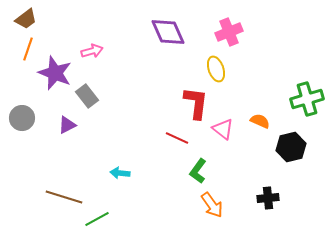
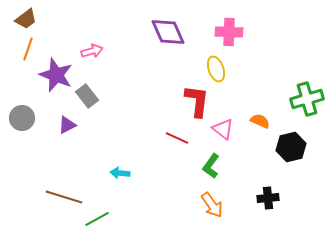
pink cross: rotated 24 degrees clockwise
purple star: moved 1 px right, 2 px down
red L-shape: moved 1 px right, 2 px up
green L-shape: moved 13 px right, 5 px up
